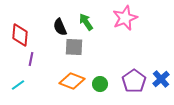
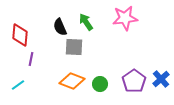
pink star: rotated 15 degrees clockwise
